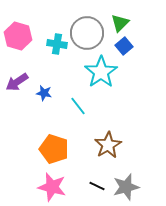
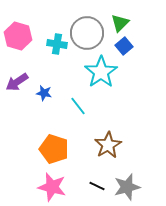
gray star: moved 1 px right
